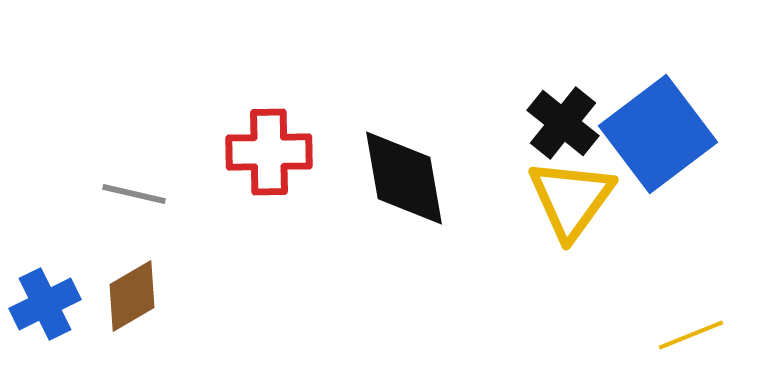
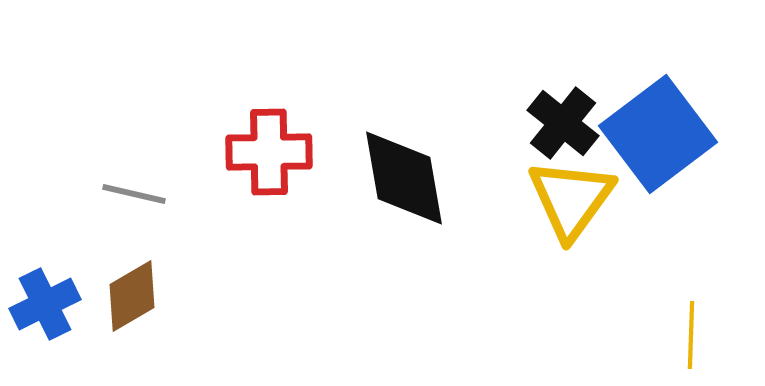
yellow line: rotated 66 degrees counterclockwise
